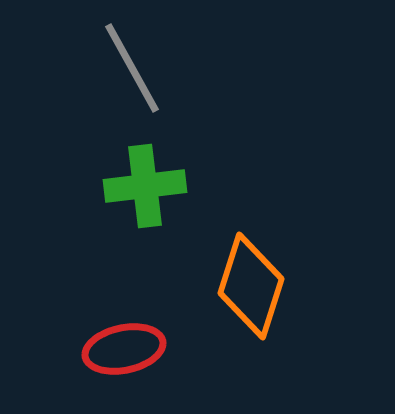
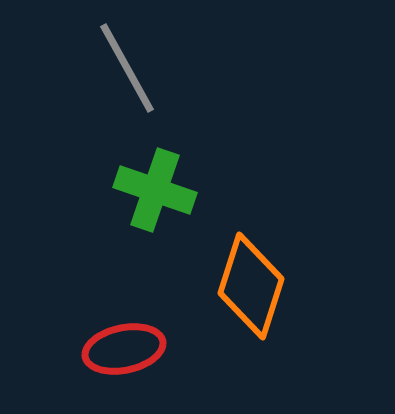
gray line: moved 5 px left
green cross: moved 10 px right, 4 px down; rotated 26 degrees clockwise
